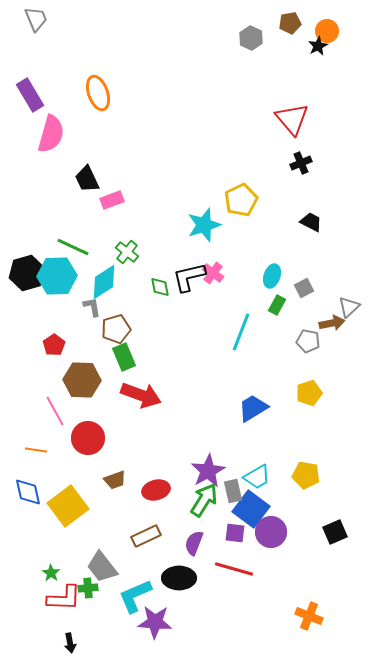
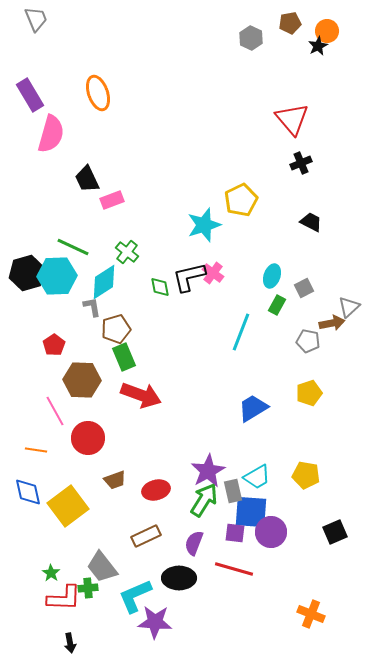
blue square at (251, 509): moved 3 px down; rotated 33 degrees counterclockwise
orange cross at (309, 616): moved 2 px right, 2 px up
